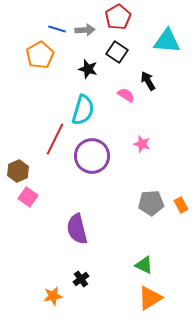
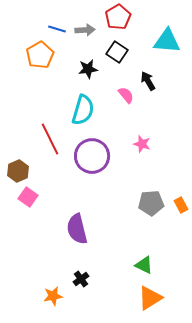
black star: rotated 24 degrees counterclockwise
pink semicircle: rotated 18 degrees clockwise
red line: moved 5 px left; rotated 52 degrees counterclockwise
